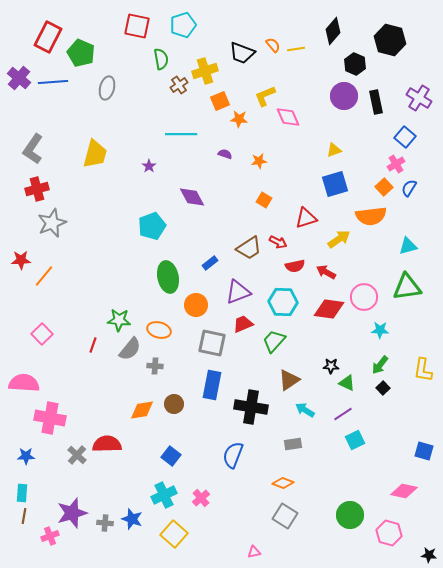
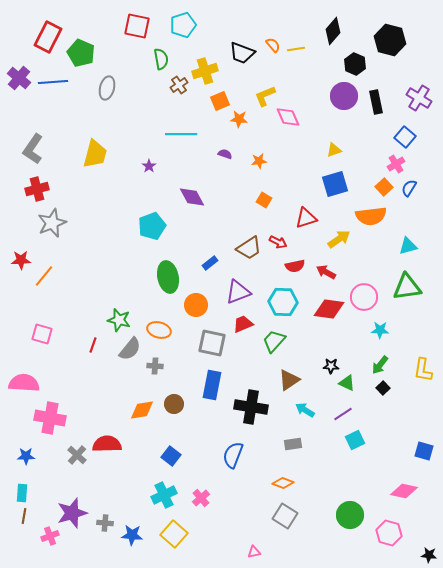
green star at (119, 320): rotated 10 degrees clockwise
pink square at (42, 334): rotated 30 degrees counterclockwise
blue star at (132, 519): moved 16 px down; rotated 15 degrees counterclockwise
